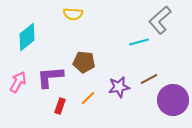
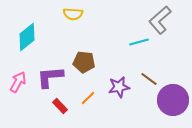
brown line: rotated 66 degrees clockwise
red rectangle: rotated 63 degrees counterclockwise
